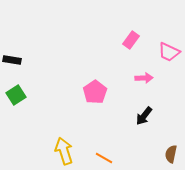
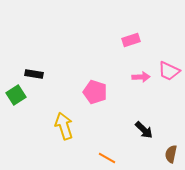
pink rectangle: rotated 36 degrees clockwise
pink trapezoid: moved 19 px down
black rectangle: moved 22 px right, 14 px down
pink arrow: moved 3 px left, 1 px up
pink pentagon: rotated 20 degrees counterclockwise
black arrow: moved 14 px down; rotated 84 degrees counterclockwise
yellow arrow: moved 25 px up
orange line: moved 3 px right
